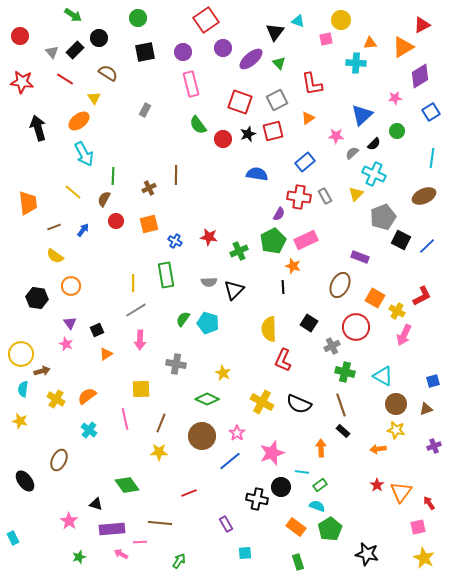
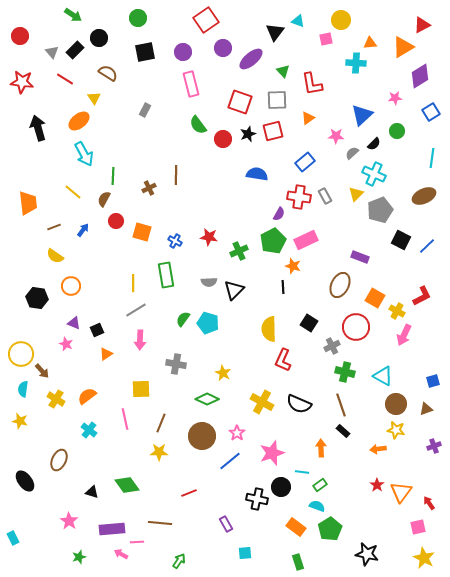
green triangle at (279, 63): moved 4 px right, 8 px down
gray square at (277, 100): rotated 25 degrees clockwise
gray pentagon at (383, 217): moved 3 px left, 7 px up
orange square at (149, 224): moved 7 px left, 8 px down; rotated 30 degrees clockwise
purple triangle at (70, 323): moved 4 px right; rotated 32 degrees counterclockwise
brown arrow at (42, 371): rotated 63 degrees clockwise
black triangle at (96, 504): moved 4 px left, 12 px up
pink line at (140, 542): moved 3 px left
